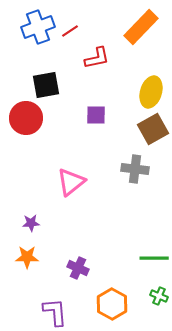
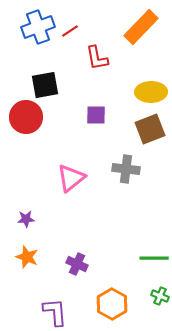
red L-shape: rotated 92 degrees clockwise
black square: moved 1 px left
yellow ellipse: rotated 72 degrees clockwise
red circle: moved 1 px up
brown square: moved 3 px left; rotated 8 degrees clockwise
gray cross: moved 9 px left
pink triangle: moved 4 px up
purple star: moved 5 px left, 4 px up
orange star: rotated 20 degrees clockwise
purple cross: moved 1 px left, 4 px up
green cross: moved 1 px right
